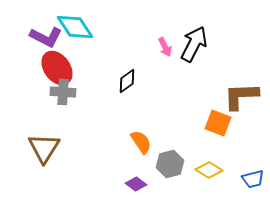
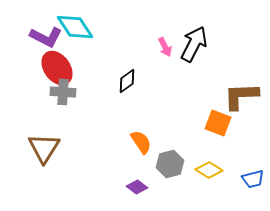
purple diamond: moved 1 px right, 3 px down
